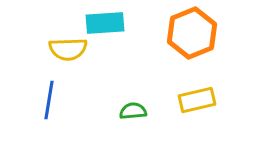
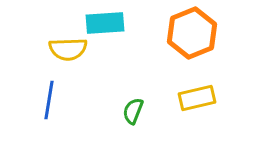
yellow rectangle: moved 2 px up
green semicircle: rotated 64 degrees counterclockwise
